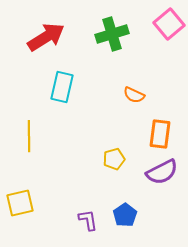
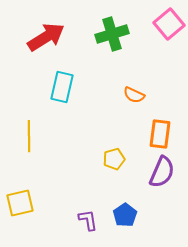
purple semicircle: rotated 40 degrees counterclockwise
